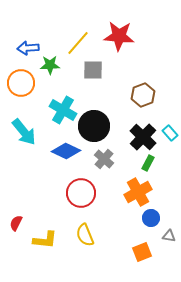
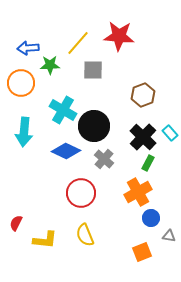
cyan arrow: rotated 44 degrees clockwise
